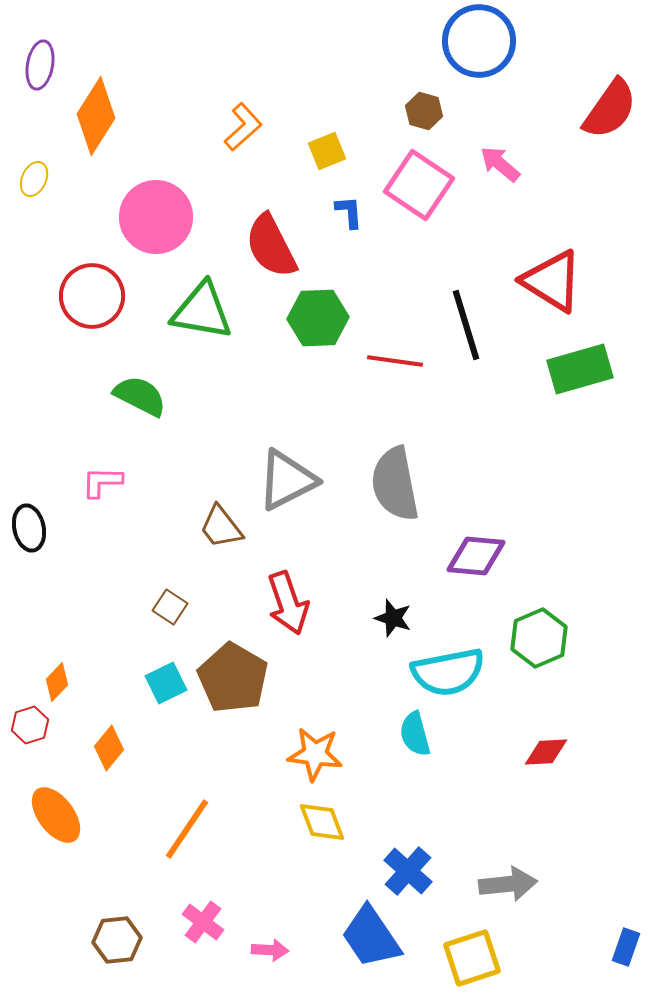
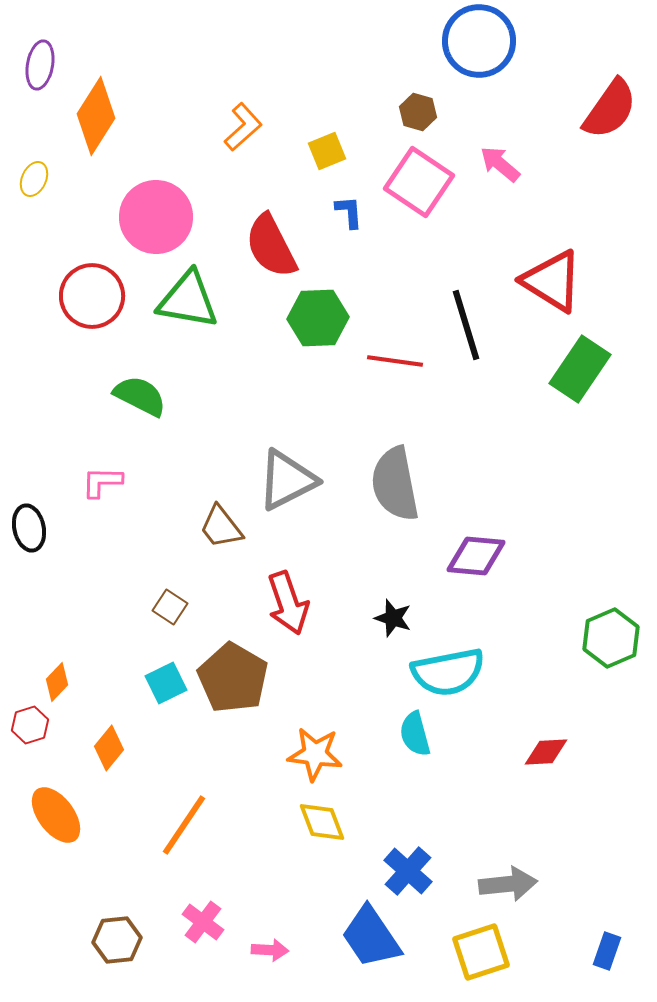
brown hexagon at (424, 111): moved 6 px left, 1 px down
pink square at (419, 185): moved 3 px up
green triangle at (202, 311): moved 14 px left, 11 px up
green rectangle at (580, 369): rotated 40 degrees counterclockwise
green hexagon at (539, 638): moved 72 px right
orange line at (187, 829): moved 3 px left, 4 px up
blue rectangle at (626, 947): moved 19 px left, 4 px down
yellow square at (472, 958): moved 9 px right, 6 px up
